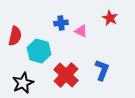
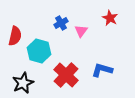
blue cross: rotated 24 degrees counterclockwise
pink triangle: rotated 40 degrees clockwise
blue L-shape: rotated 95 degrees counterclockwise
